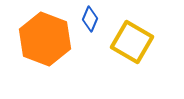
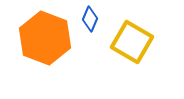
orange hexagon: moved 1 px up
